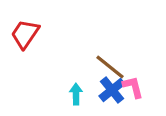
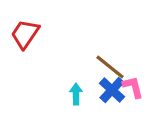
blue cross: rotated 8 degrees counterclockwise
